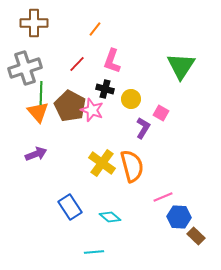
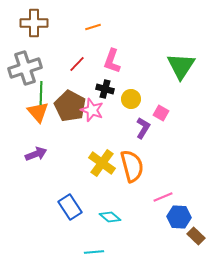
orange line: moved 2 px left, 2 px up; rotated 35 degrees clockwise
